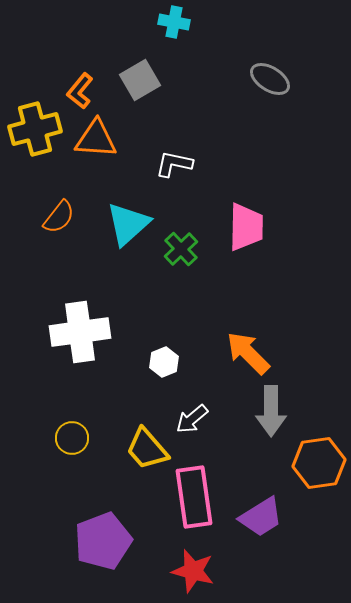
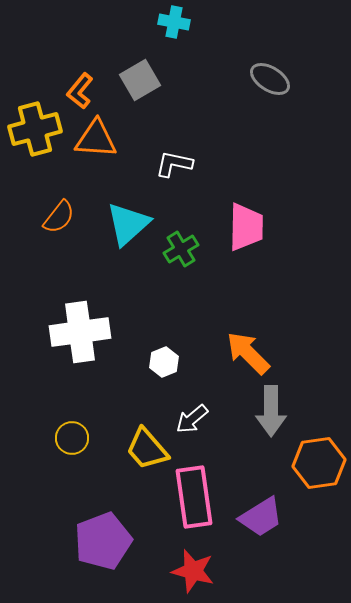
green cross: rotated 12 degrees clockwise
